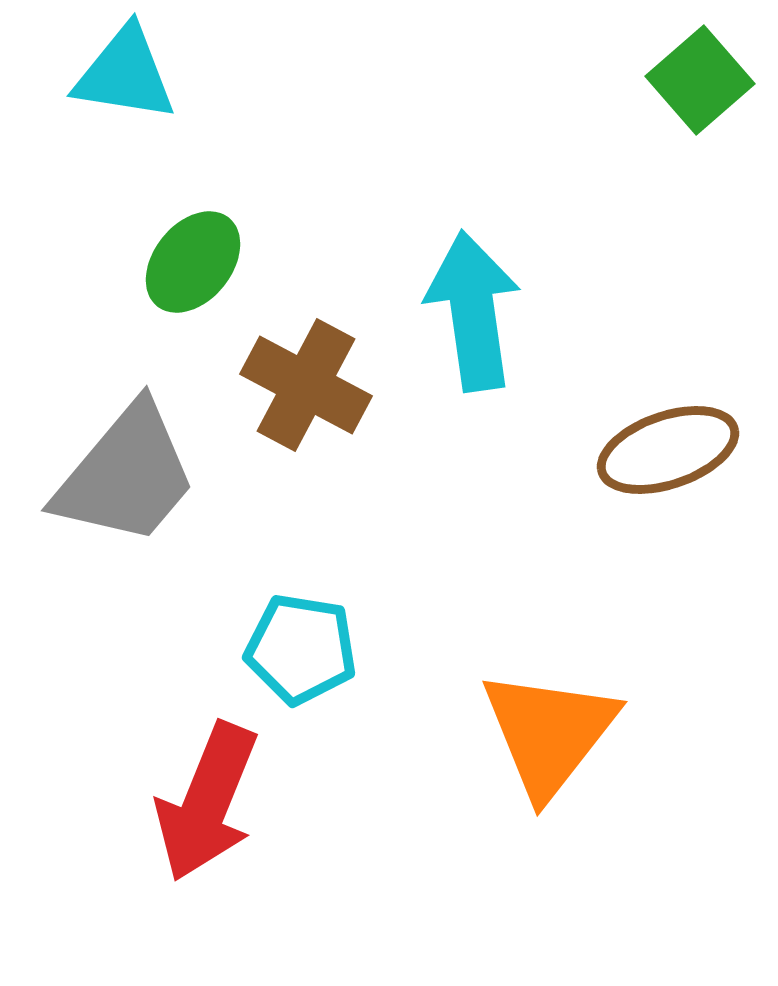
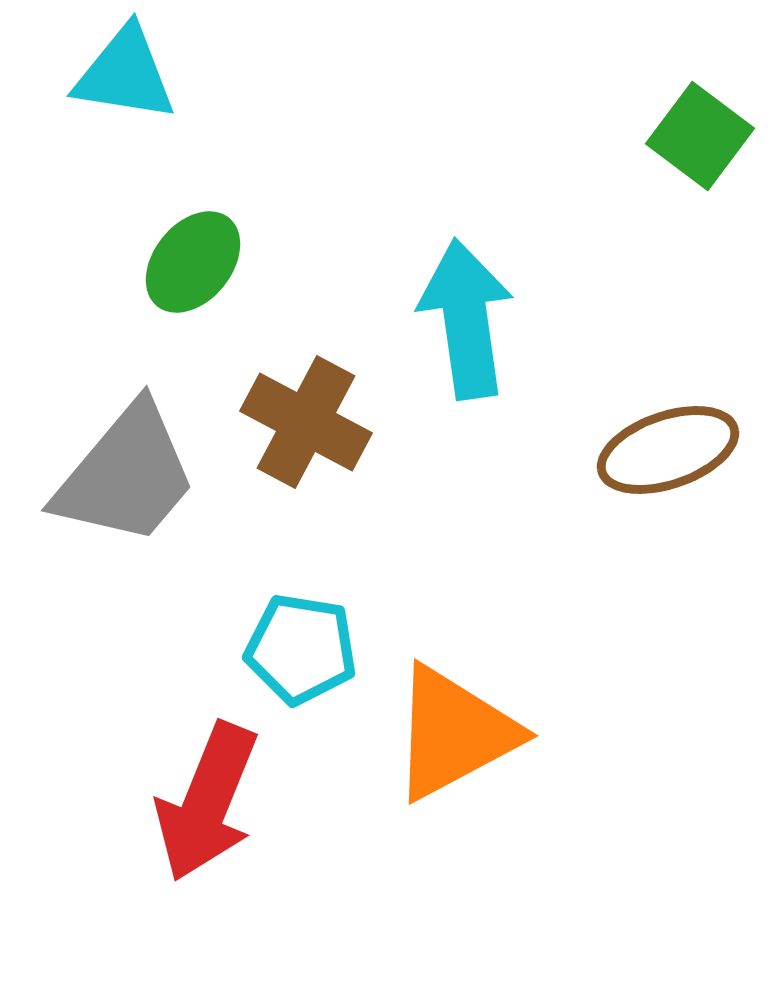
green square: moved 56 px down; rotated 12 degrees counterclockwise
cyan arrow: moved 7 px left, 8 px down
brown cross: moved 37 px down
orange triangle: moved 95 px left; rotated 24 degrees clockwise
